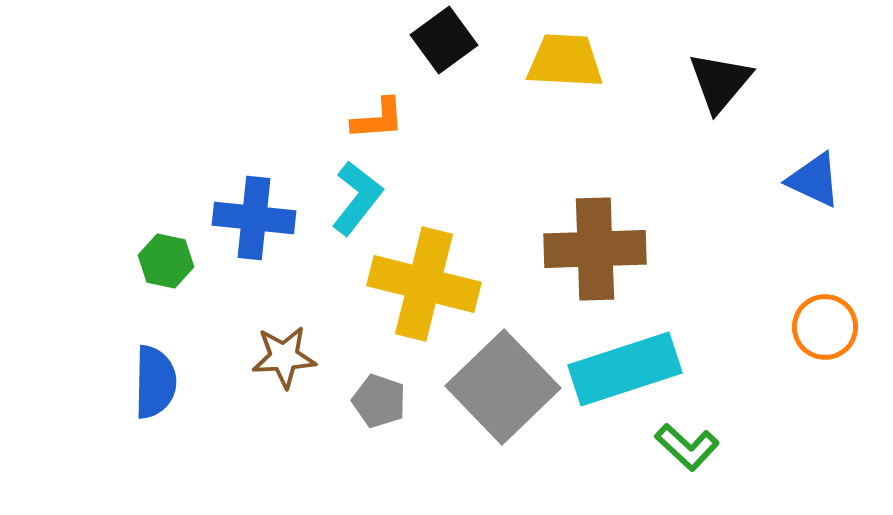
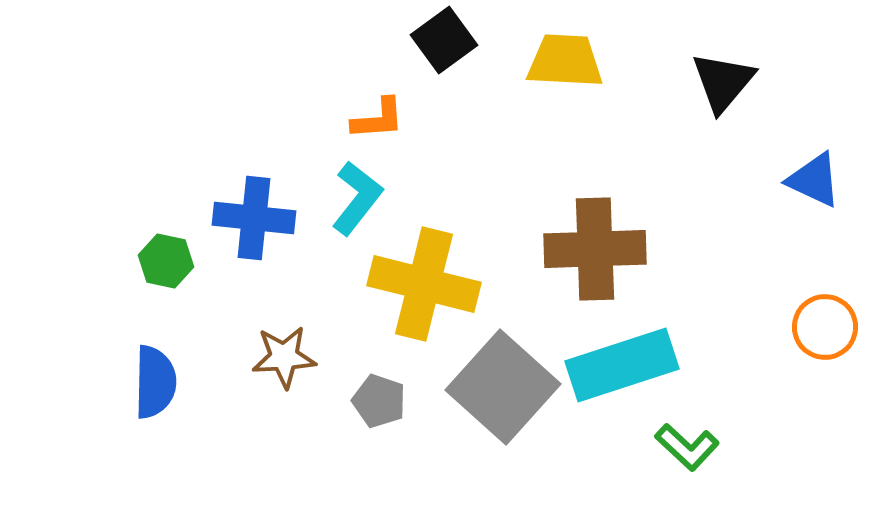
black triangle: moved 3 px right
cyan rectangle: moved 3 px left, 4 px up
gray square: rotated 4 degrees counterclockwise
